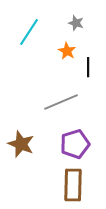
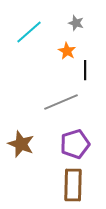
cyan line: rotated 16 degrees clockwise
black line: moved 3 px left, 3 px down
